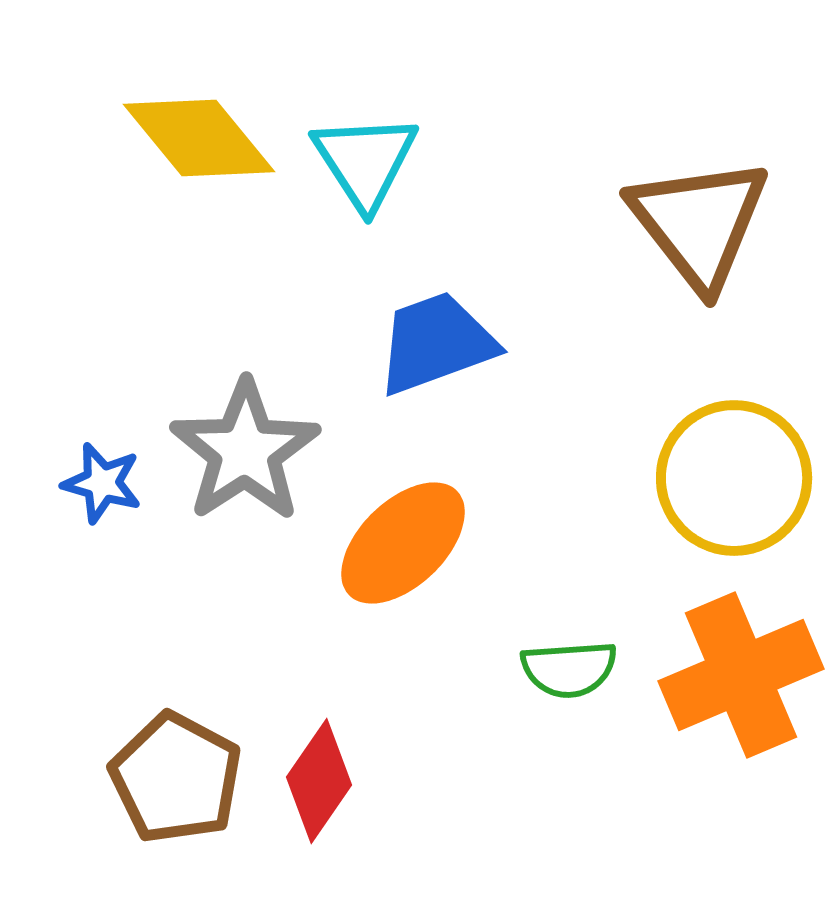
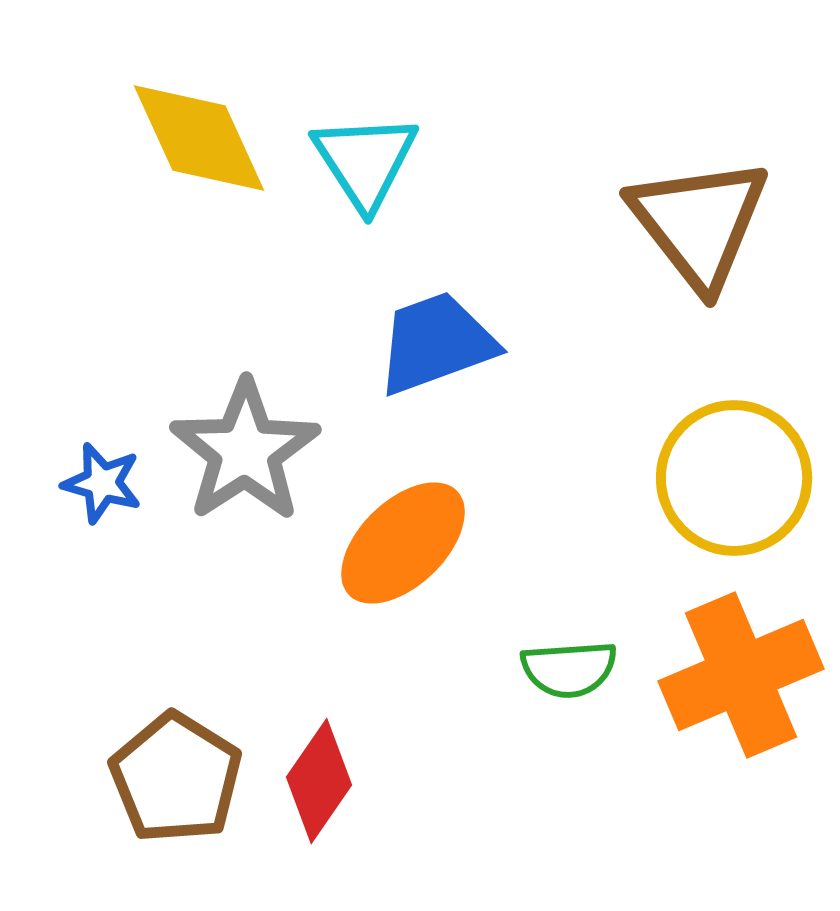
yellow diamond: rotated 15 degrees clockwise
brown pentagon: rotated 4 degrees clockwise
